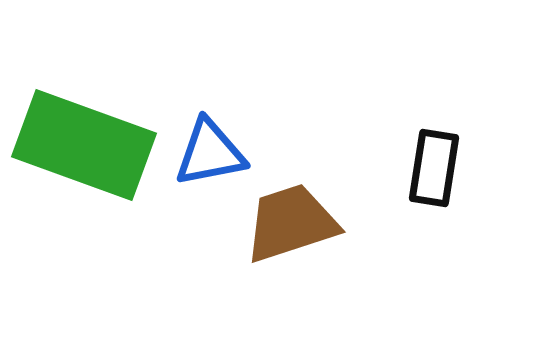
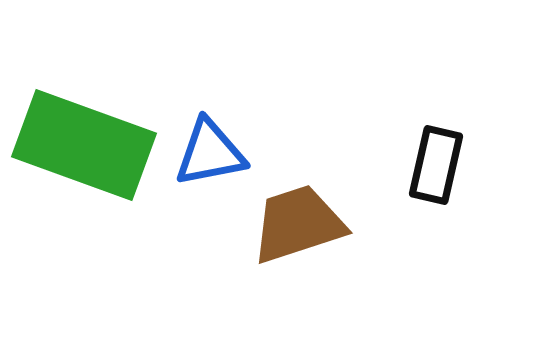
black rectangle: moved 2 px right, 3 px up; rotated 4 degrees clockwise
brown trapezoid: moved 7 px right, 1 px down
